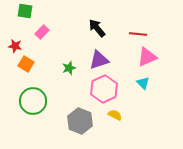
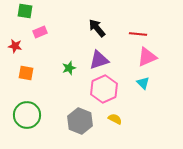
pink rectangle: moved 2 px left; rotated 24 degrees clockwise
orange square: moved 9 px down; rotated 21 degrees counterclockwise
green circle: moved 6 px left, 14 px down
yellow semicircle: moved 4 px down
